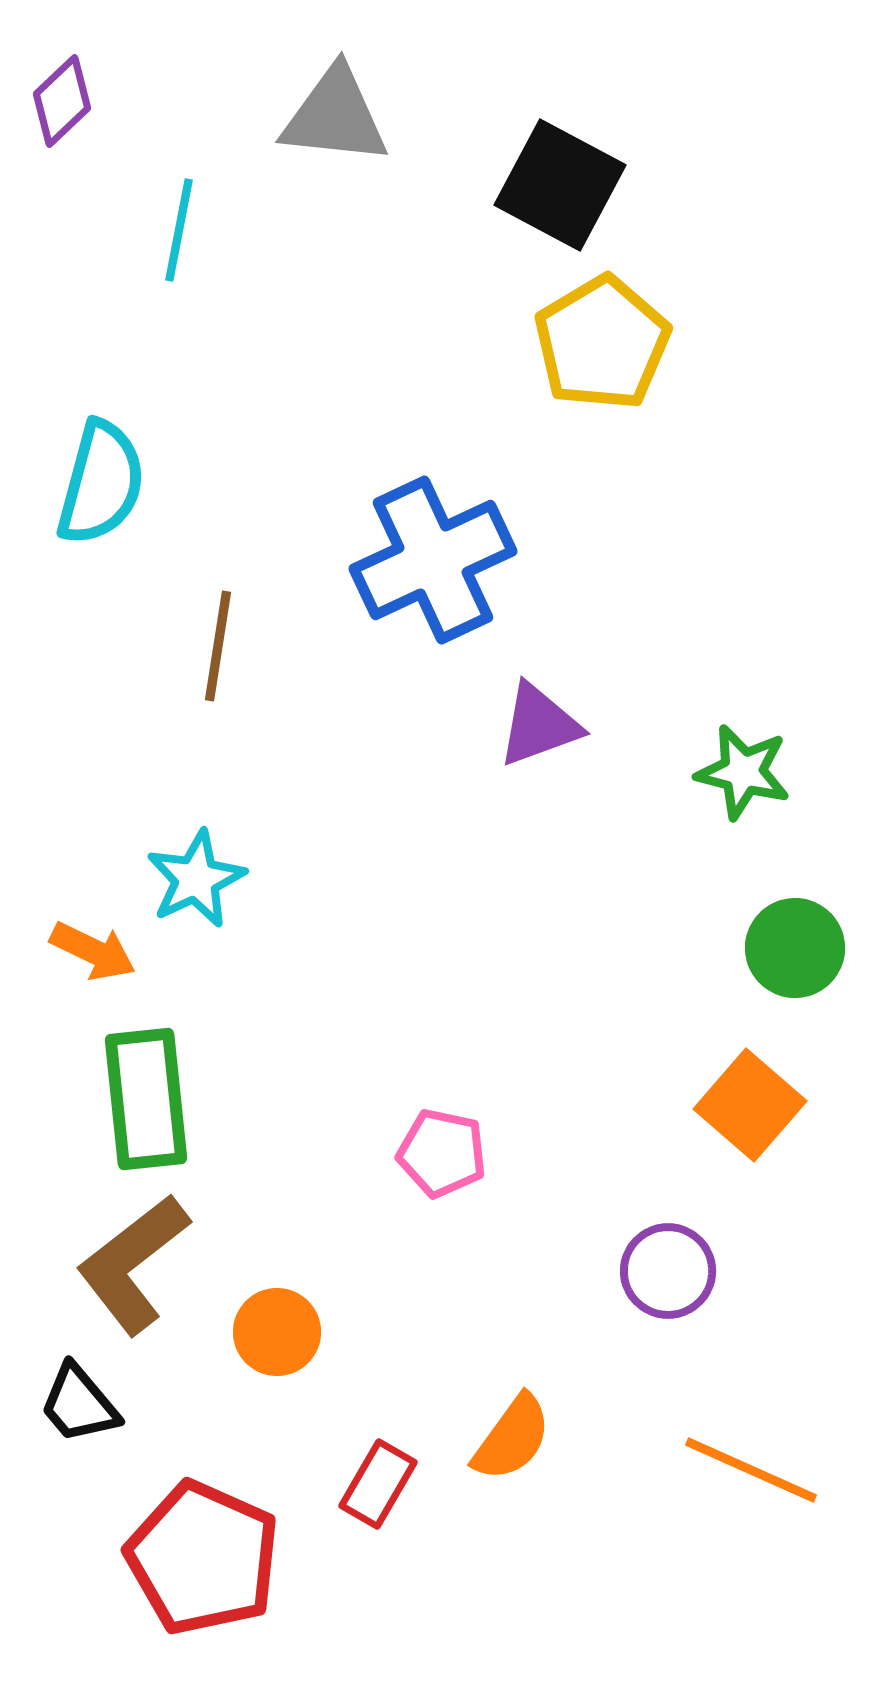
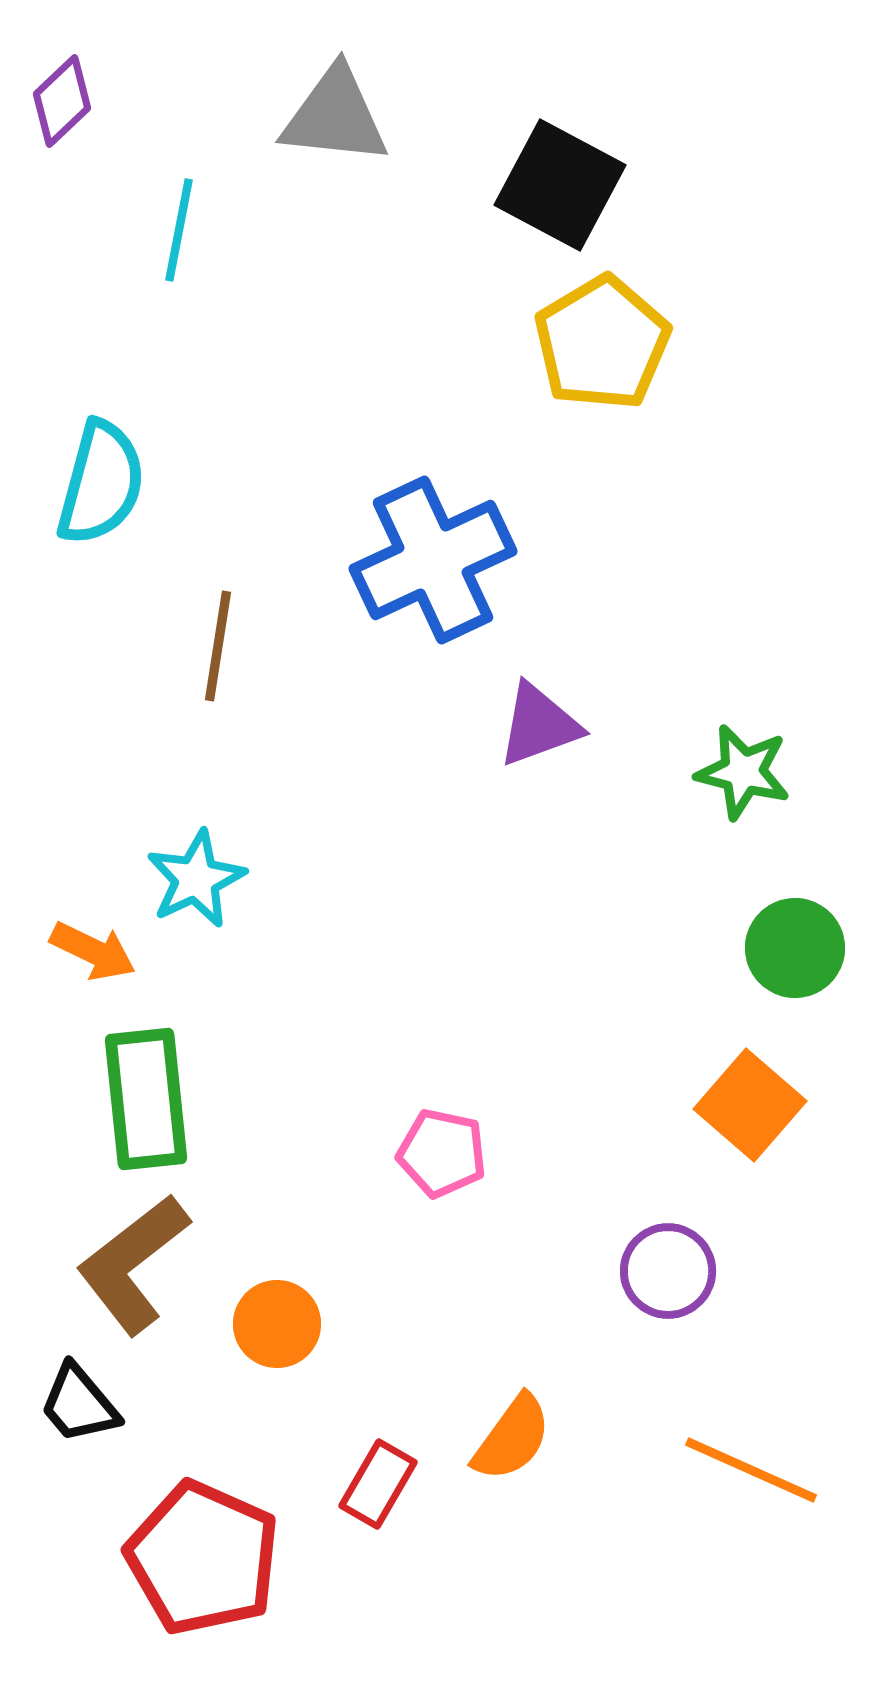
orange circle: moved 8 px up
